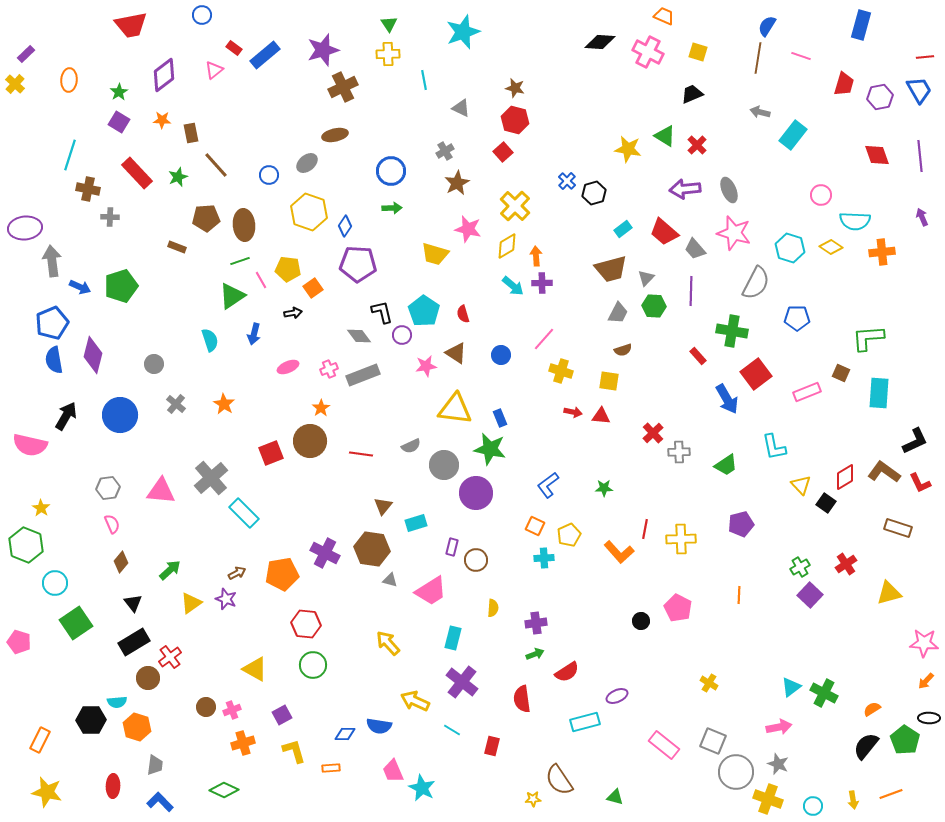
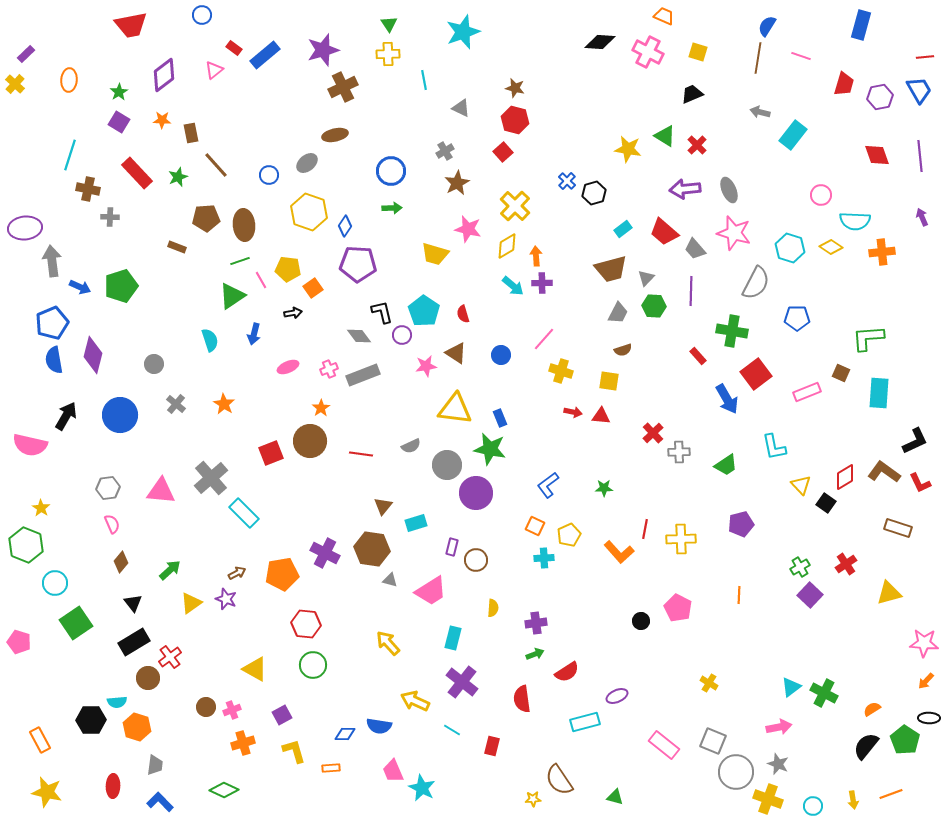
gray circle at (444, 465): moved 3 px right
orange rectangle at (40, 740): rotated 55 degrees counterclockwise
